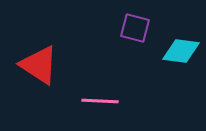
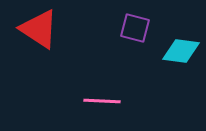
red triangle: moved 36 px up
pink line: moved 2 px right
